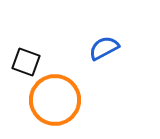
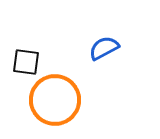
black square: rotated 12 degrees counterclockwise
